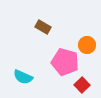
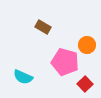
red square: moved 3 px right, 1 px up
